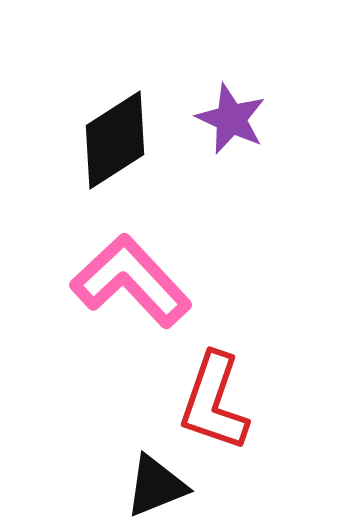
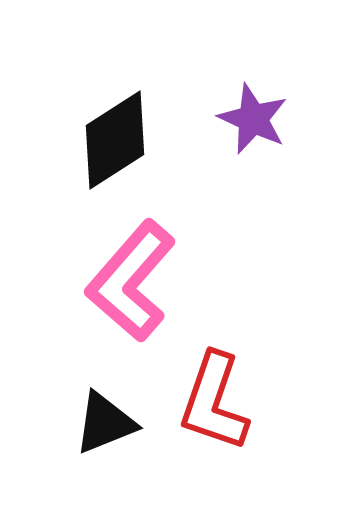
purple star: moved 22 px right
pink L-shape: rotated 96 degrees counterclockwise
black triangle: moved 51 px left, 63 px up
